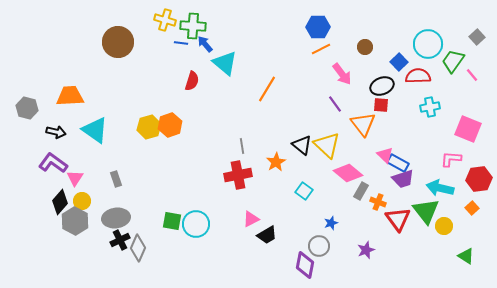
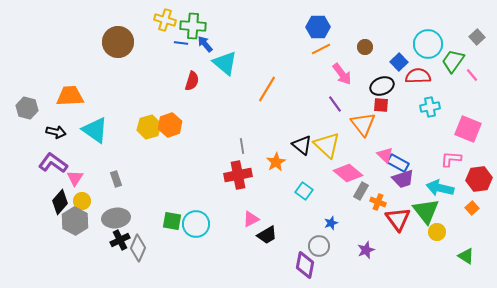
yellow circle at (444, 226): moved 7 px left, 6 px down
